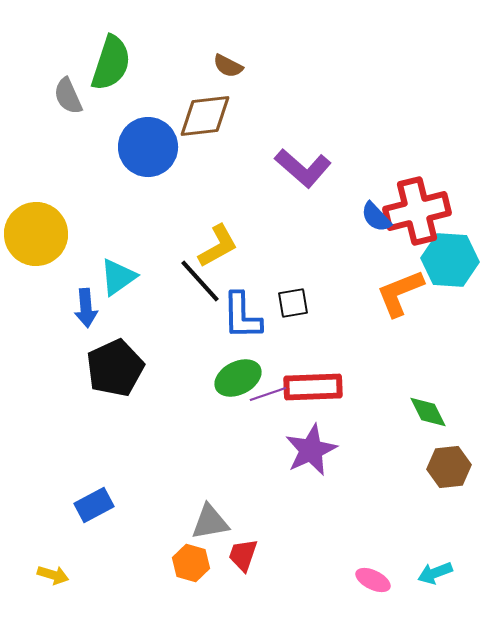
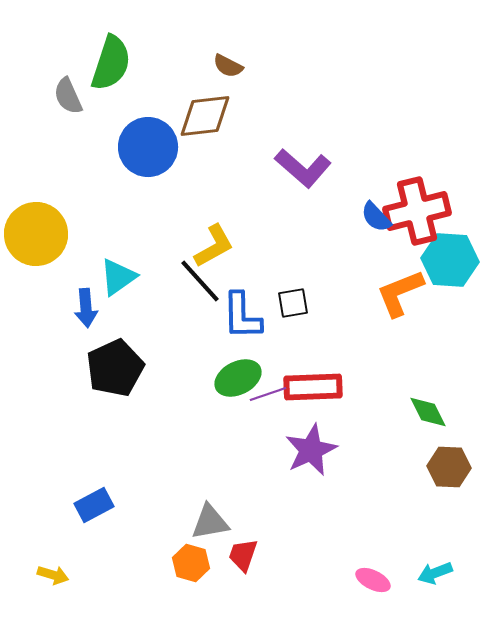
yellow L-shape: moved 4 px left
brown hexagon: rotated 9 degrees clockwise
